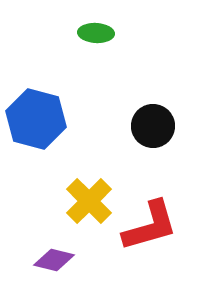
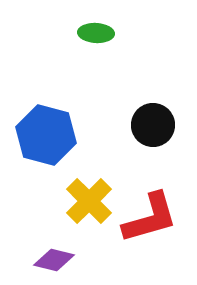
blue hexagon: moved 10 px right, 16 px down
black circle: moved 1 px up
red L-shape: moved 8 px up
